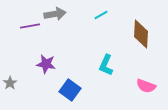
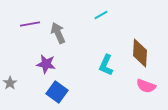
gray arrow: moved 3 px right, 19 px down; rotated 105 degrees counterclockwise
purple line: moved 2 px up
brown diamond: moved 1 px left, 19 px down
blue square: moved 13 px left, 2 px down
